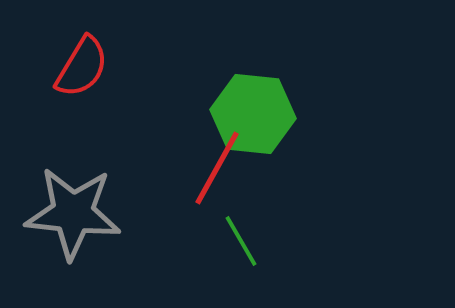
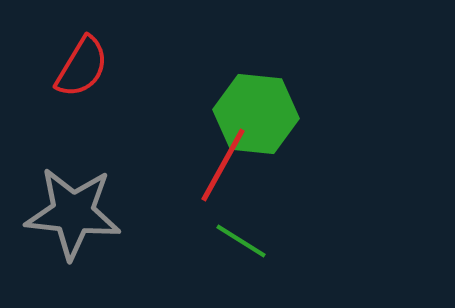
green hexagon: moved 3 px right
red line: moved 6 px right, 3 px up
green line: rotated 28 degrees counterclockwise
